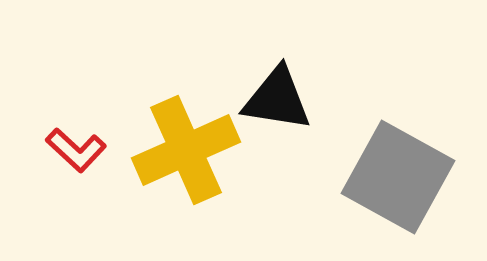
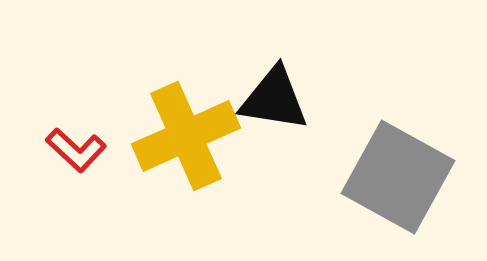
black triangle: moved 3 px left
yellow cross: moved 14 px up
